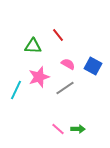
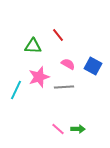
gray line: moved 1 px left, 1 px up; rotated 30 degrees clockwise
